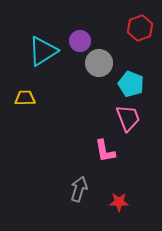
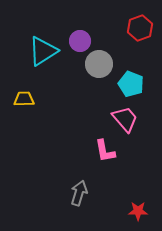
gray circle: moved 1 px down
yellow trapezoid: moved 1 px left, 1 px down
pink trapezoid: moved 3 px left, 1 px down; rotated 20 degrees counterclockwise
gray arrow: moved 4 px down
red star: moved 19 px right, 9 px down
